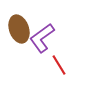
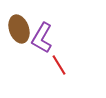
purple L-shape: rotated 24 degrees counterclockwise
